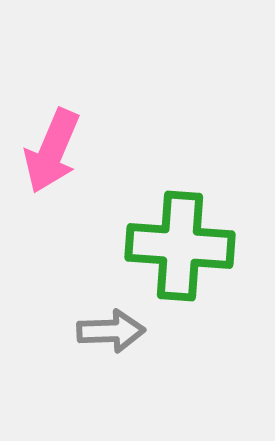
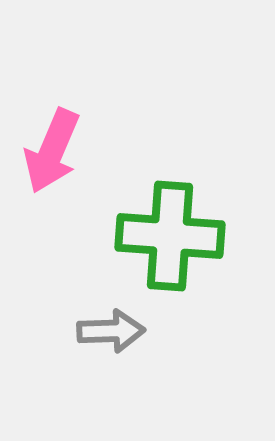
green cross: moved 10 px left, 10 px up
